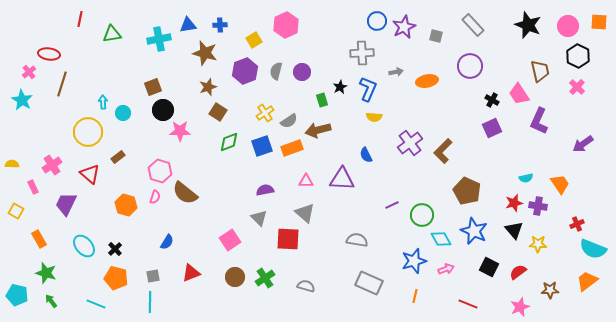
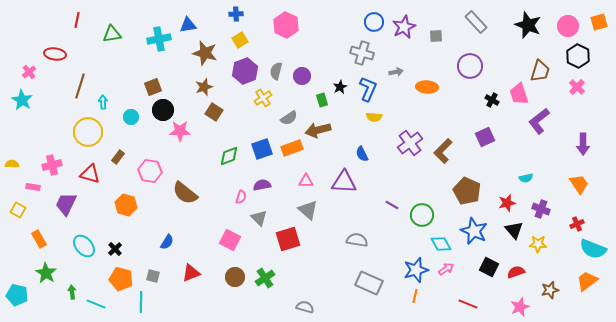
red line at (80, 19): moved 3 px left, 1 px down
blue circle at (377, 21): moved 3 px left, 1 px down
orange square at (599, 22): rotated 18 degrees counterclockwise
blue cross at (220, 25): moved 16 px right, 11 px up
pink hexagon at (286, 25): rotated 10 degrees counterclockwise
gray rectangle at (473, 25): moved 3 px right, 3 px up
gray square at (436, 36): rotated 16 degrees counterclockwise
yellow square at (254, 40): moved 14 px left
gray cross at (362, 53): rotated 20 degrees clockwise
red ellipse at (49, 54): moved 6 px right
brown trapezoid at (540, 71): rotated 30 degrees clockwise
purple circle at (302, 72): moved 4 px down
orange ellipse at (427, 81): moved 6 px down; rotated 15 degrees clockwise
brown line at (62, 84): moved 18 px right, 2 px down
brown star at (208, 87): moved 4 px left
pink trapezoid at (519, 94): rotated 15 degrees clockwise
brown square at (218, 112): moved 4 px left
cyan circle at (123, 113): moved 8 px right, 4 px down
yellow cross at (265, 113): moved 2 px left, 15 px up
gray semicircle at (289, 121): moved 3 px up
purple L-shape at (539, 121): rotated 28 degrees clockwise
purple square at (492, 128): moved 7 px left, 9 px down
green diamond at (229, 142): moved 14 px down
purple arrow at (583, 144): rotated 55 degrees counterclockwise
blue square at (262, 146): moved 3 px down
blue semicircle at (366, 155): moved 4 px left, 1 px up
brown rectangle at (118, 157): rotated 16 degrees counterclockwise
pink cross at (52, 165): rotated 18 degrees clockwise
pink hexagon at (160, 171): moved 10 px left; rotated 10 degrees counterclockwise
red triangle at (90, 174): rotated 25 degrees counterclockwise
purple triangle at (342, 179): moved 2 px right, 3 px down
orange trapezoid at (560, 184): moved 19 px right
pink rectangle at (33, 187): rotated 56 degrees counterclockwise
purple semicircle at (265, 190): moved 3 px left, 5 px up
pink semicircle at (155, 197): moved 86 px right
red star at (514, 203): moved 7 px left
purple line at (392, 205): rotated 56 degrees clockwise
purple cross at (538, 206): moved 3 px right, 3 px down; rotated 12 degrees clockwise
yellow square at (16, 211): moved 2 px right, 1 px up
gray triangle at (305, 213): moved 3 px right, 3 px up
red square at (288, 239): rotated 20 degrees counterclockwise
cyan diamond at (441, 239): moved 5 px down
pink square at (230, 240): rotated 30 degrees counterclockwise
blue star at (414, 261): moved 2 px right, 9 px down
pink arrow at (446, 269): rotated 14 degrees counterclockwise
red semicircle at (518, 272): moved 2 px left; rotated 18 degrees clockwise
green star at (46, 273): rotated 15 degrees clockwise
gray square at (153, 276): rotated 24 degrees clockwise
orange pentagon at (116, 278): moved 5 px right, 1 px down
gray semicircle at (306, 286): moved 1 px left, 21 px down
brown star at (550, 290): rotated 12 degrees counterclockwise
green arrow at (51, 301): moved 21 px right, 9 px up; rotated 32 degrees clockwise
cyan line at (150, 302): moved 9 px left
